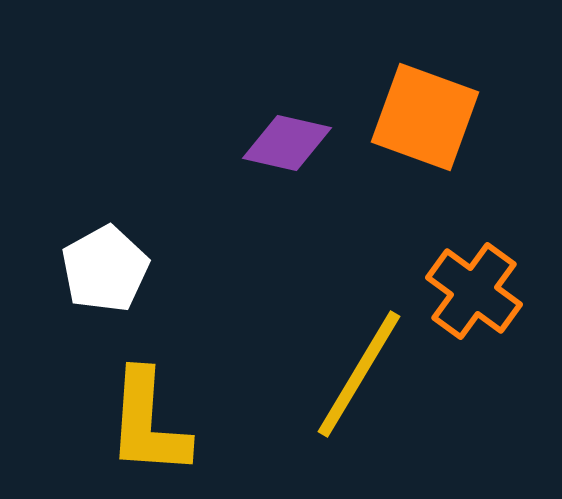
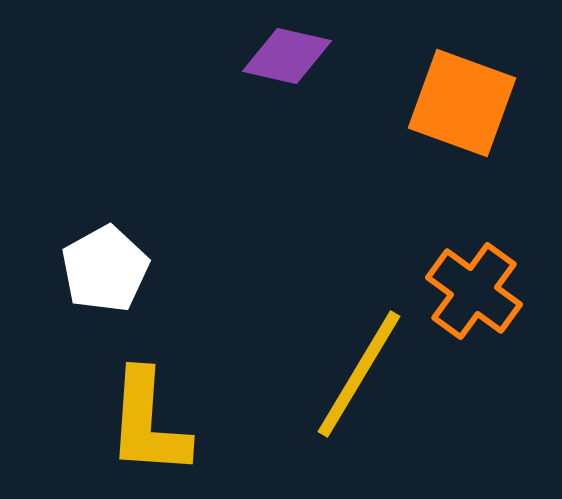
orange square: moved 37 px right, 14 px up
purple diamond: moved 87 px up
